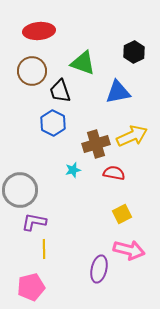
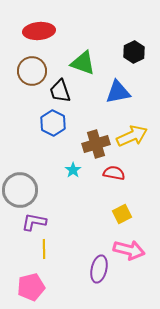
cyan star: rotated 21 degrees counterclockwise
